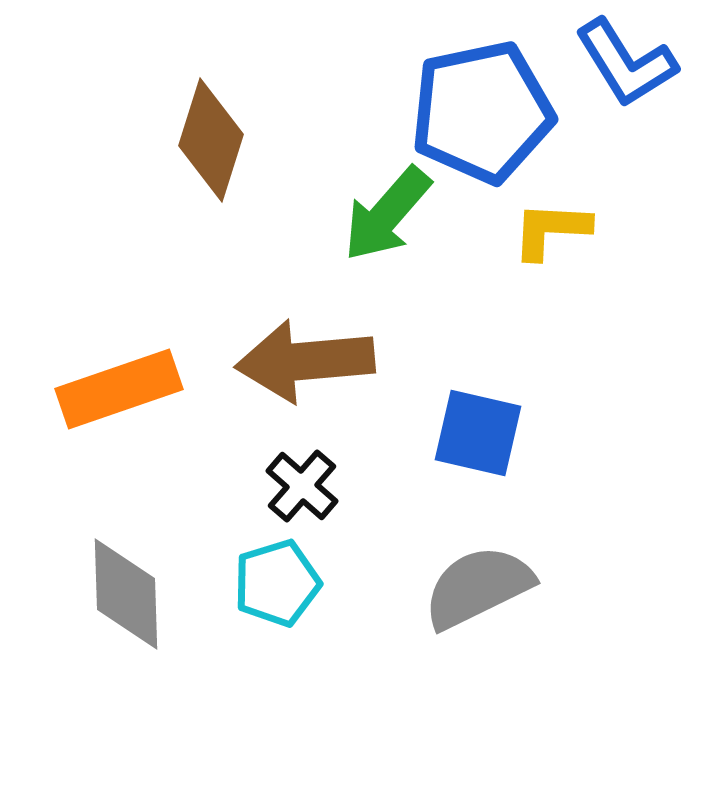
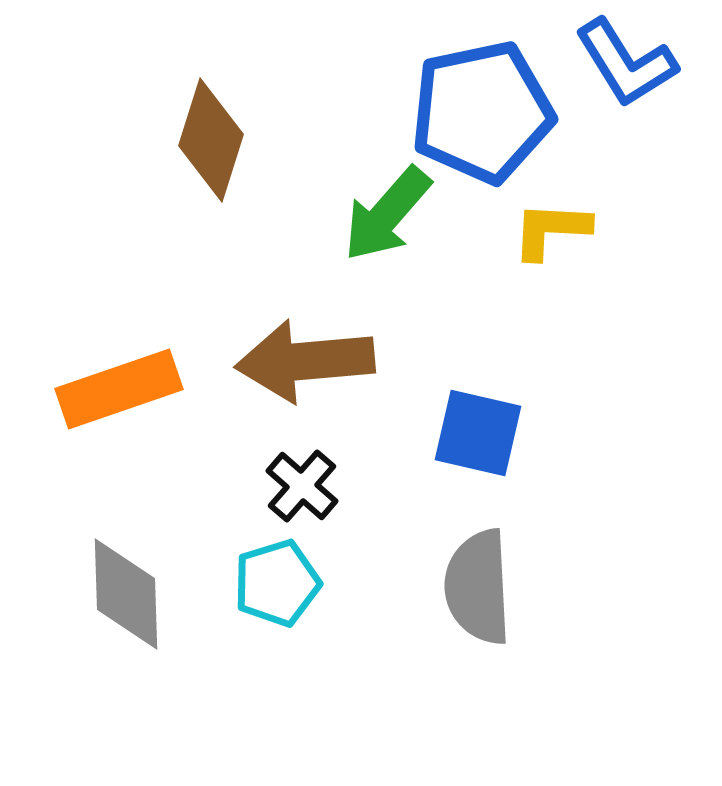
gray semicircle: rotated 67 degrees counterclockwise
